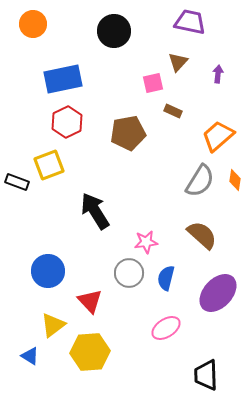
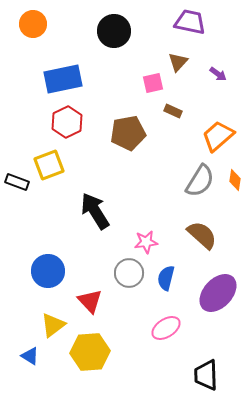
purple arrow: rotated 120 degrees clockwise
